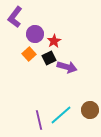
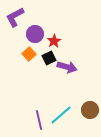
purple L-shape: rotated 25 degrees clockwise
